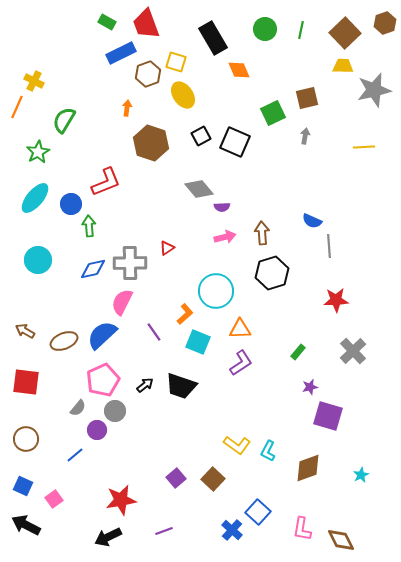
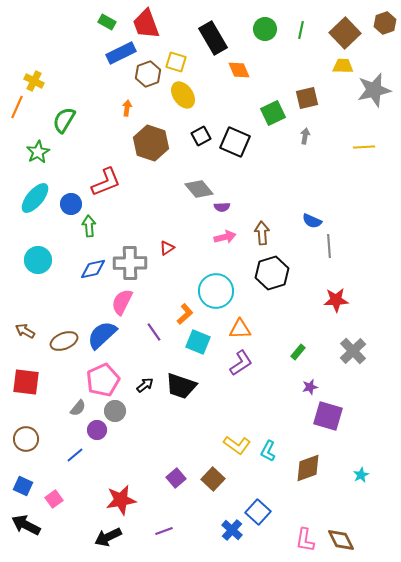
pink L-shape at (302, 529): moved 3 px right, 11 px down
